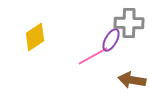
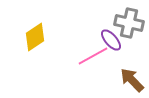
gray cross: rotated 12 degrees clockwise
purple ellipse: rotated 70 degrees counterclockwise
brown arrow: rotated 36 degrees clockwise
